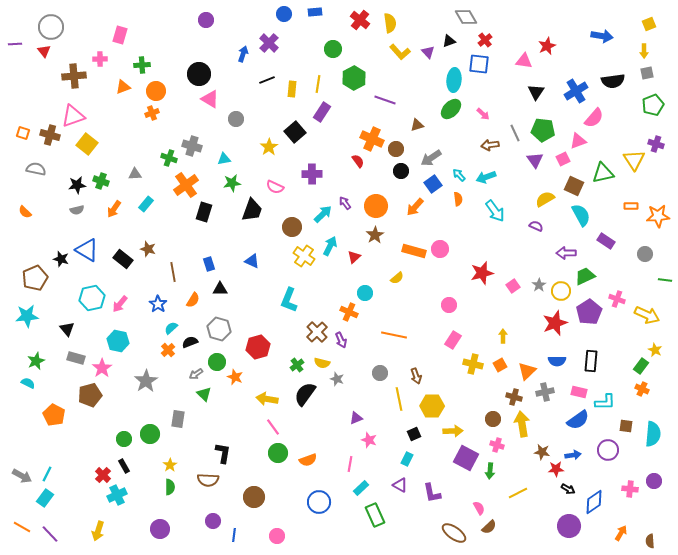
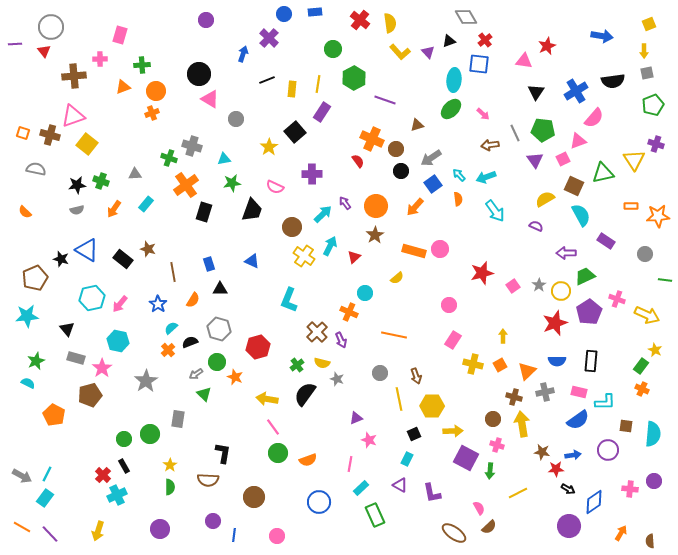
purple cross at (269, 43): moved 5 px up
